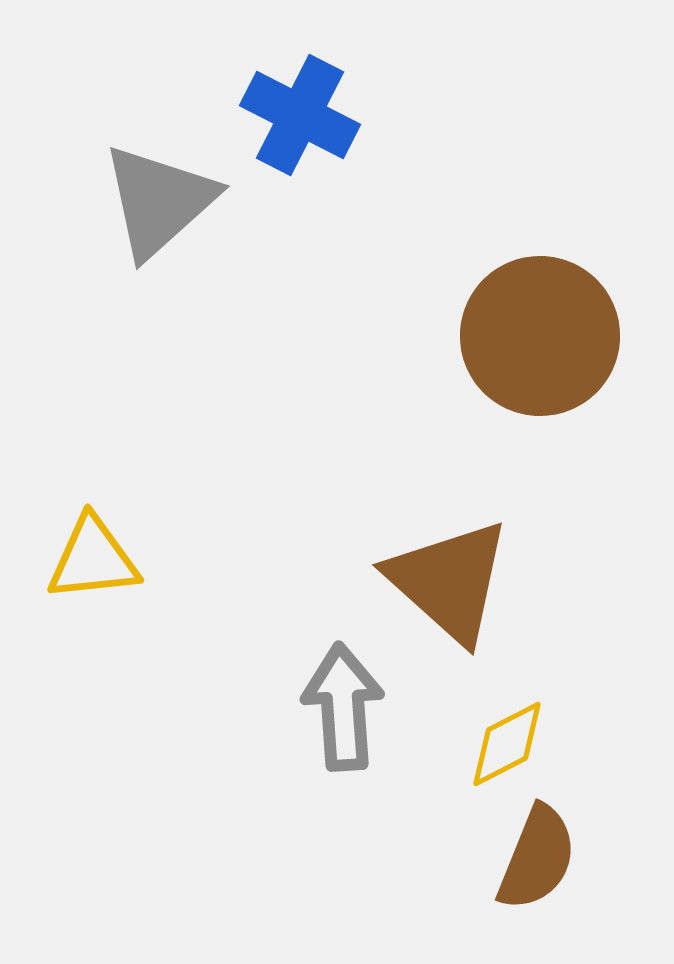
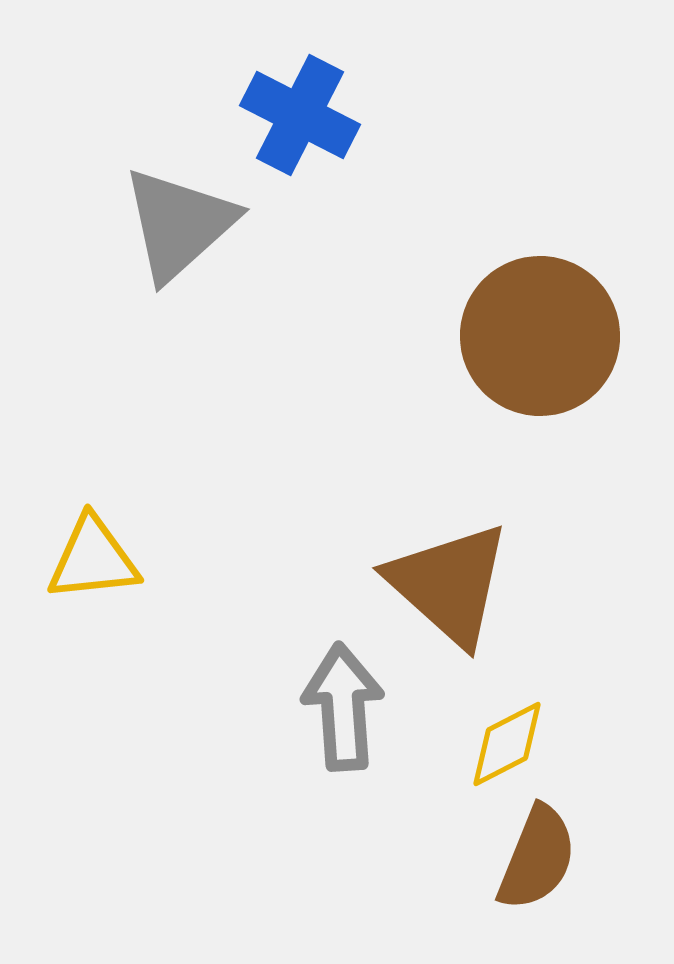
gray triangle: moved 20 px right, 23 px down
brown triangle: moved 3 px down
